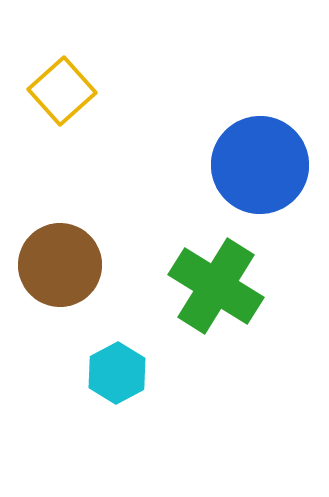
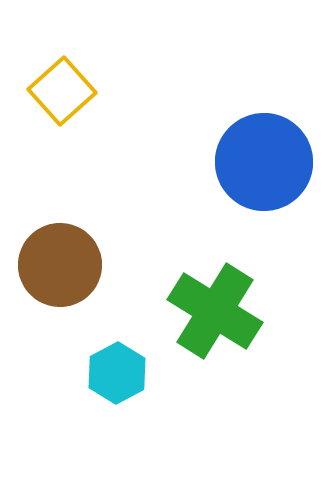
blue circle: moved 4 px right, 3 px up
green cross: moved 1 px left, 25 px down
